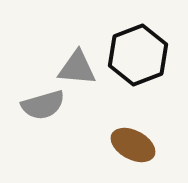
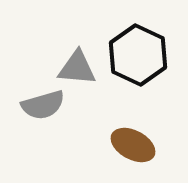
black hexagon: rotated 14 degrees counterclockwise
